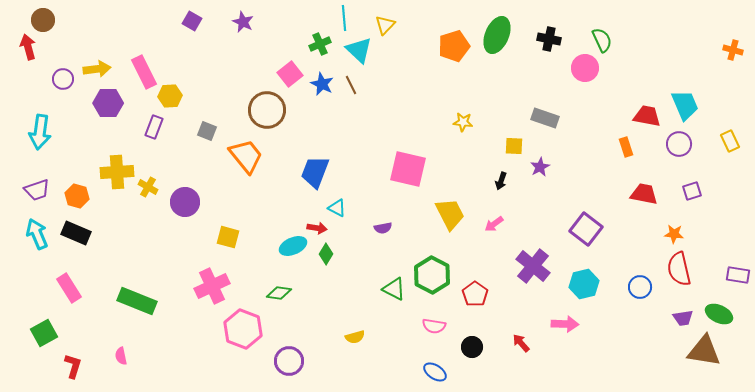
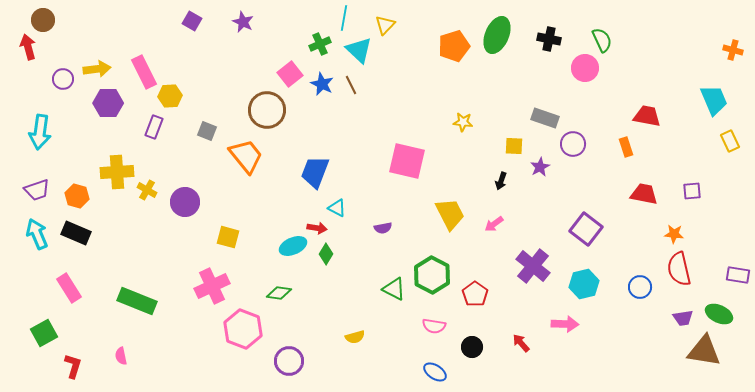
cyan line at (344, 18): rotated 15 degrees clockwise
cyan trapezoid at (685, 105): moved 29 px right, 5 px up
purple circle at (679, 144): moved 106 px left
pink square at (408, 169): moved 1 px left, 8 px up
yellow cross at (148, 187): moved 1 px left, 3 px down
purple square at (692, 191): rotated 12 degrees clockwise
